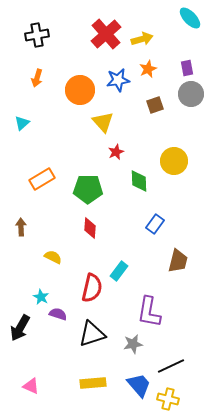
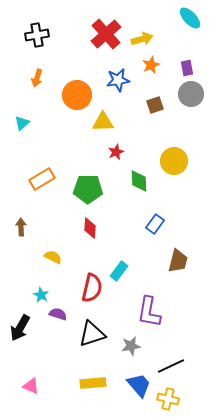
orange star: moved 3 px right, 4 px up
orange circle: moved 3 px left, 5 px down
yellow triangle: rotated 50 degrees counterclockwise
cyan star: moved 2 px up
gray star: moved 2 px left, 2 px down
